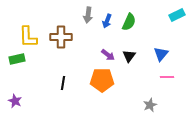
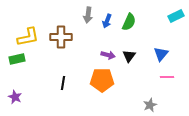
cyan rectangle: moved 1 px left, 1 px down
yellow L-shape: rotated 100 degrees counterclockwise
purple arrow: rotated 24 degrees counterclockwise
purple star: moved 4 px up
